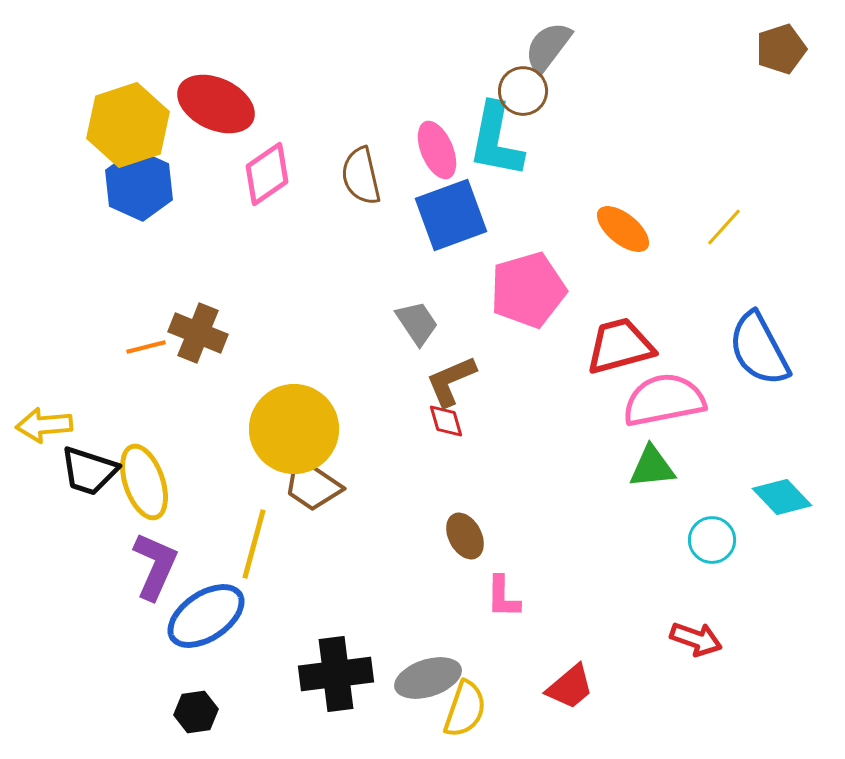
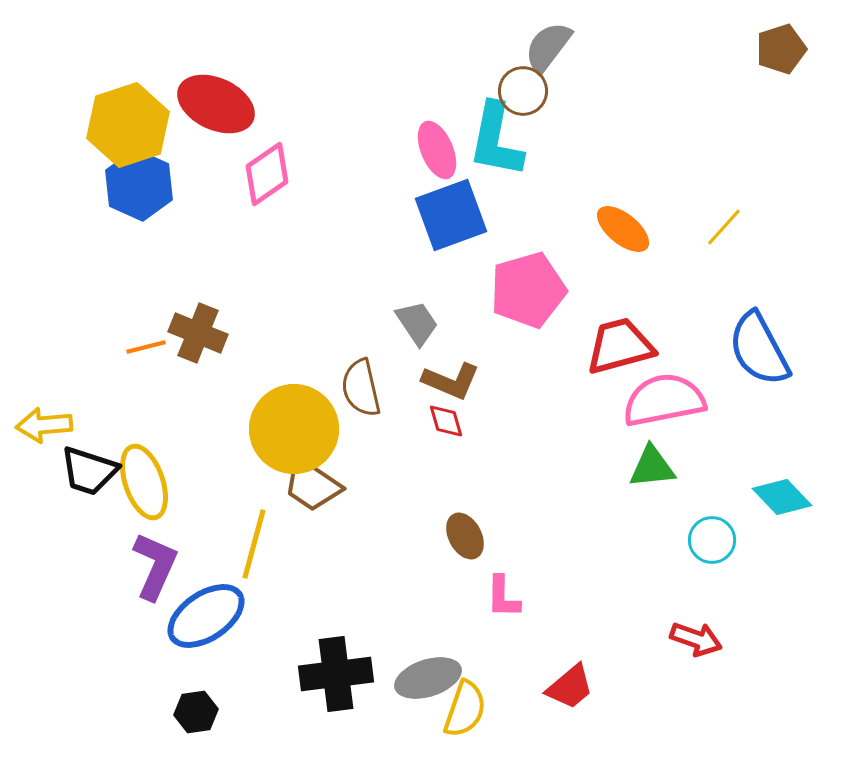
brown semicircle at (361, 176): moved 212 px down
brown L-shape at (451, 381): rotated 134 degrees counterclockwise
